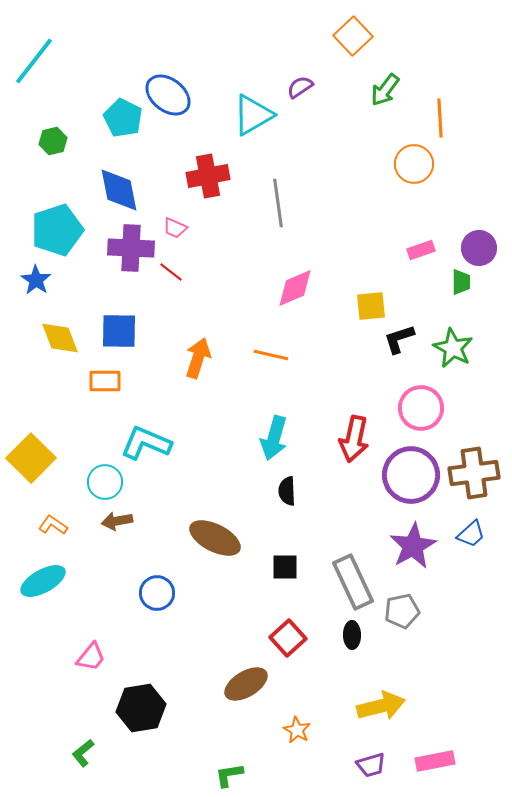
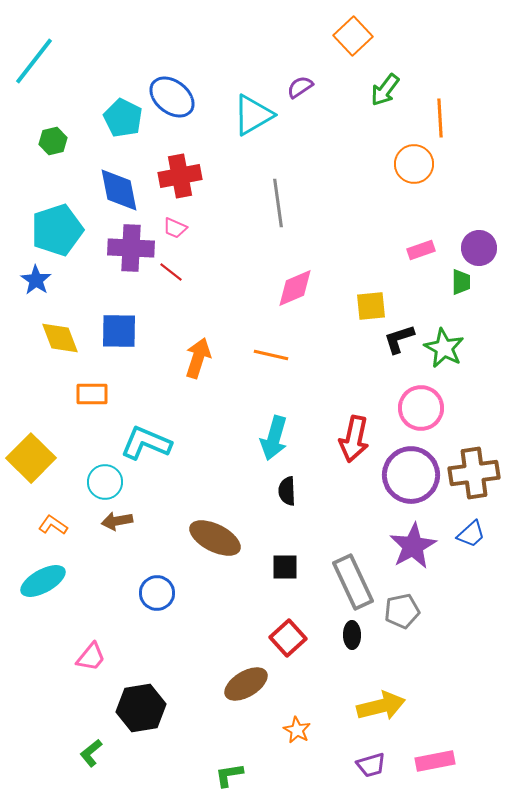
blue ellipse at (168, 95): moved 4 px right, 2 px down
red cross at (208, 176): moved 28 px left
green star at (453, 348): moved 9 px left
orange rectangle at (105, 381): moved 13 px left, 13 px down
green L-shape at (83, 753): moved 8 px right
